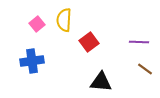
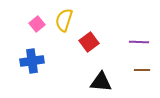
yellow semicircle: rotated 15 degrees clockwise
brown line: moved 3 px left, 1 px down; rotated 35 degrees counterclockwise
